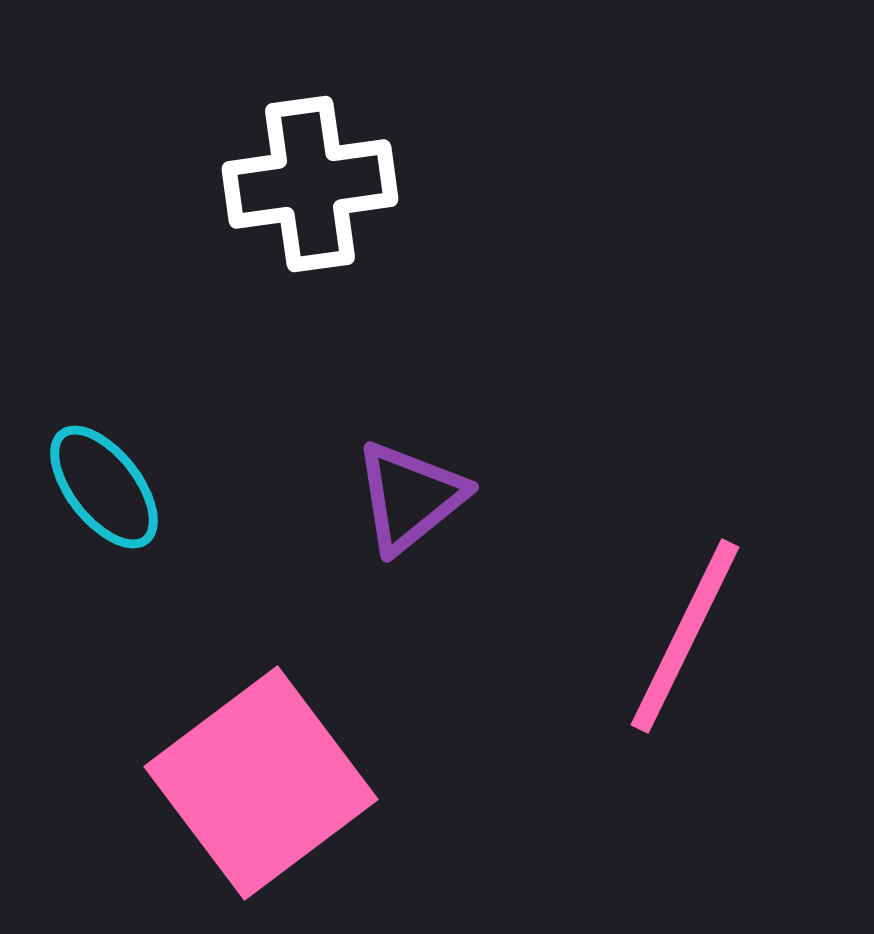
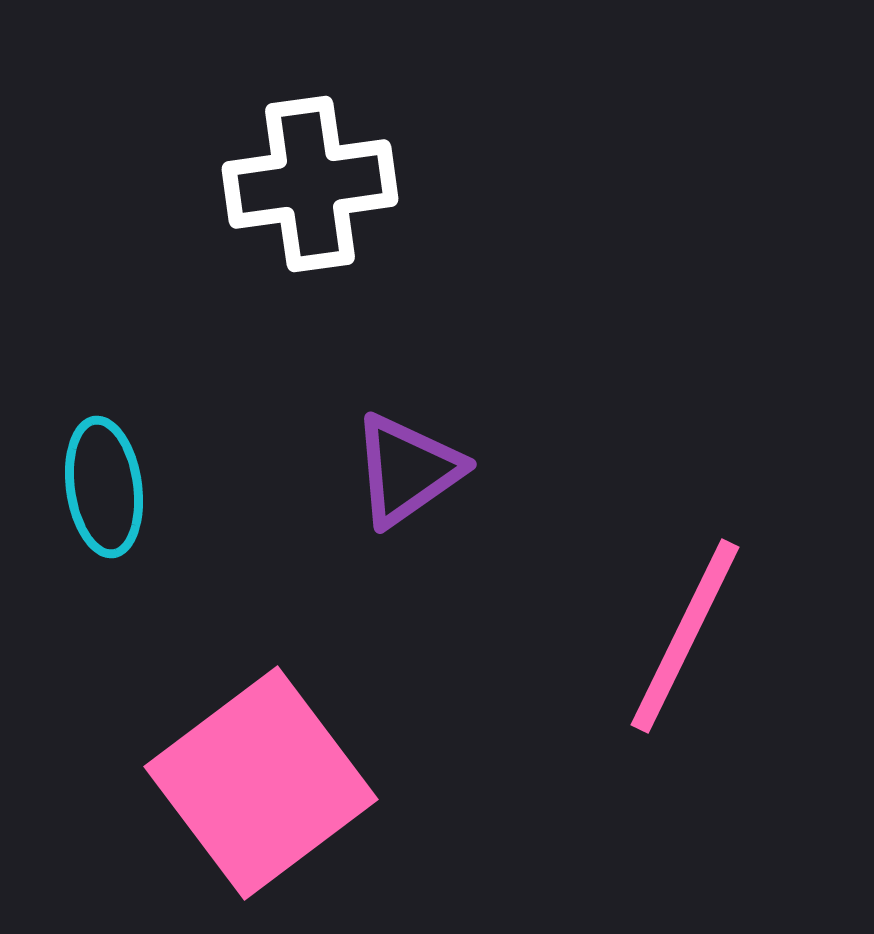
cyan ellipse: rotated 30 degrees clockwise
purple triangle: moved 3 px left, 27 px up; rotated 4 degrees clockwise
